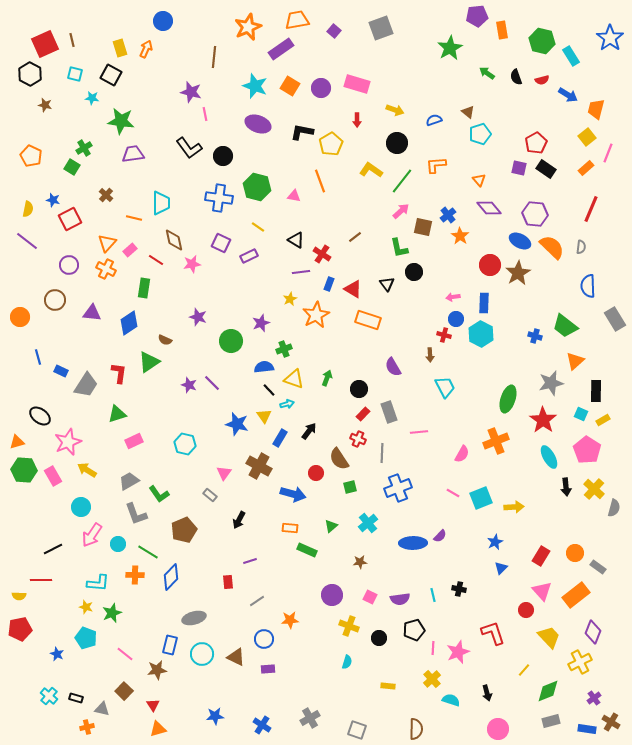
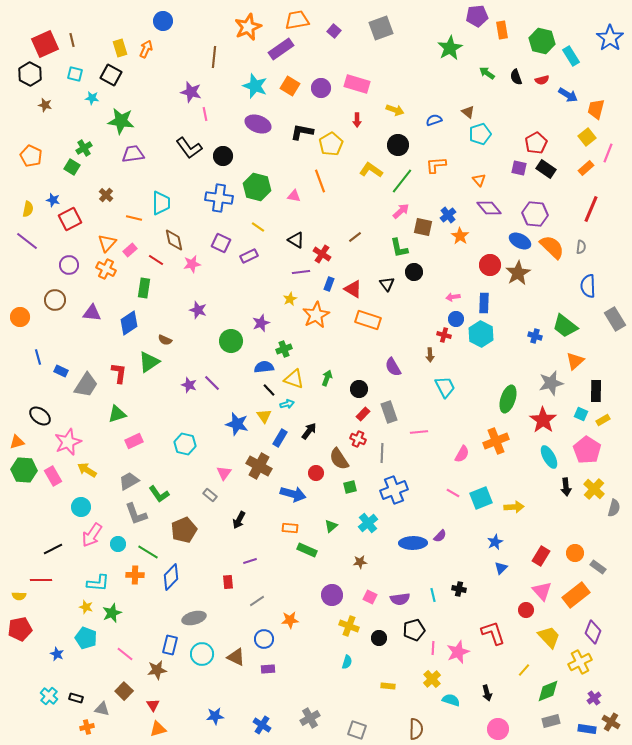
black circle at (397, 143): moved 1 px right, 2 px down
purple star at (198, 317): moved 7 px up
blue cross at (398, 488): moved 4 px left, 2 px down
